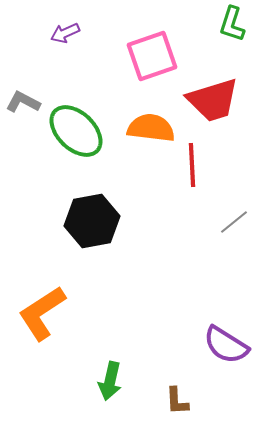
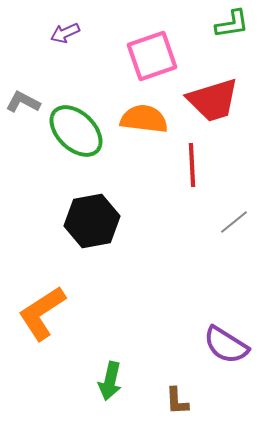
green L-shape: rotated 117 degrees counterclockwise
orange semicircle: moved 7 px left, 9 px up
